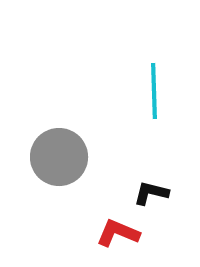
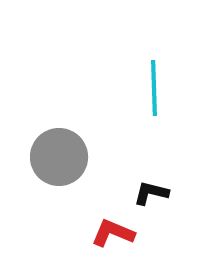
cyan line: moved 3 px up
red L-shape: moved 5 px left
